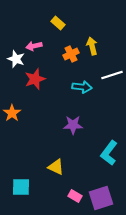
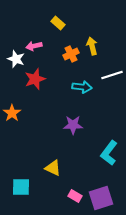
yellow triangle: moved 3 px left, 1 px down
